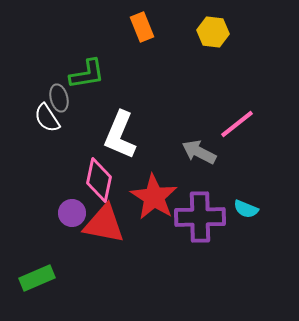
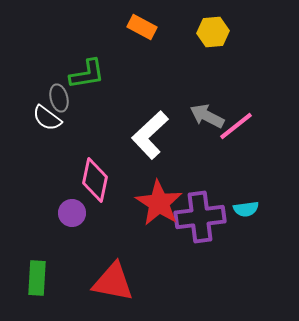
orange rectangle: rotated 40 degrees counterclockwise
yellow hexagon: rotated 12 degrees counterclockwise
white semicircle: rotated 20 degrees counterclockwise
pink line: moved 1 px left, 2 px down
white L-shape: moved 30 px right; rotated 24 degrees clockwise
gray arrow: moved 8 px right, 36 px up
pink diamond: moved 4 px left
red star: moved 5 px right, 6 px down
cyan semicircle: rotated 30 degrees counterclockwise
purple cross: rotated 6 degrees counterclockwise
red triangle: moved 9 px right, 58 px down
green rectangle: rotated 64 degrees counterclockwise
